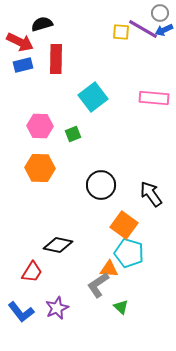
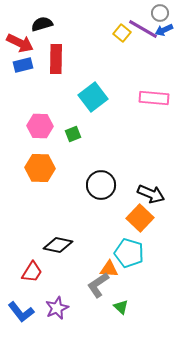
yellow square: moved 1 px right, 1 px down; rotated 36 degrees clockwise
red arrow: moved 1 px down
black arrow: rotated 148 degrees clockwise
orange square: moved 16 px right, 7 px up; rotated 8 degrees clockwise
